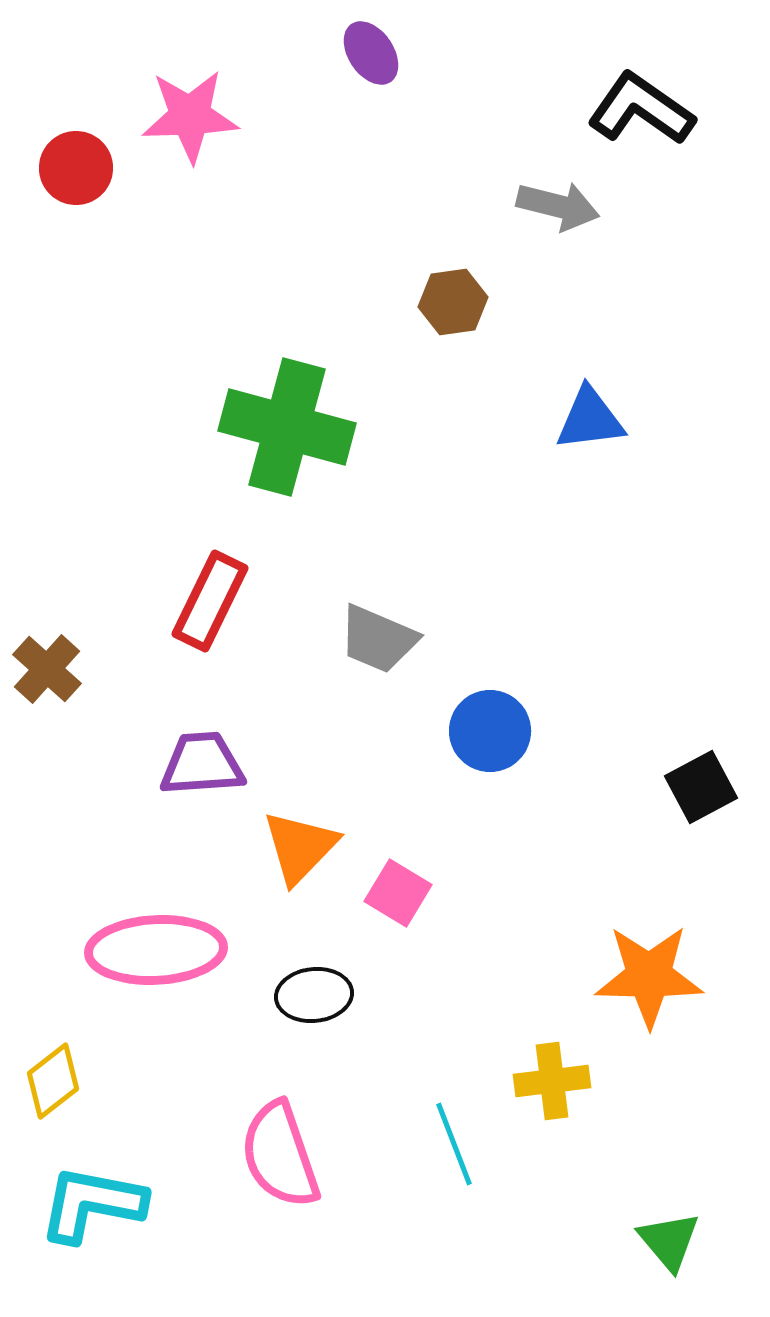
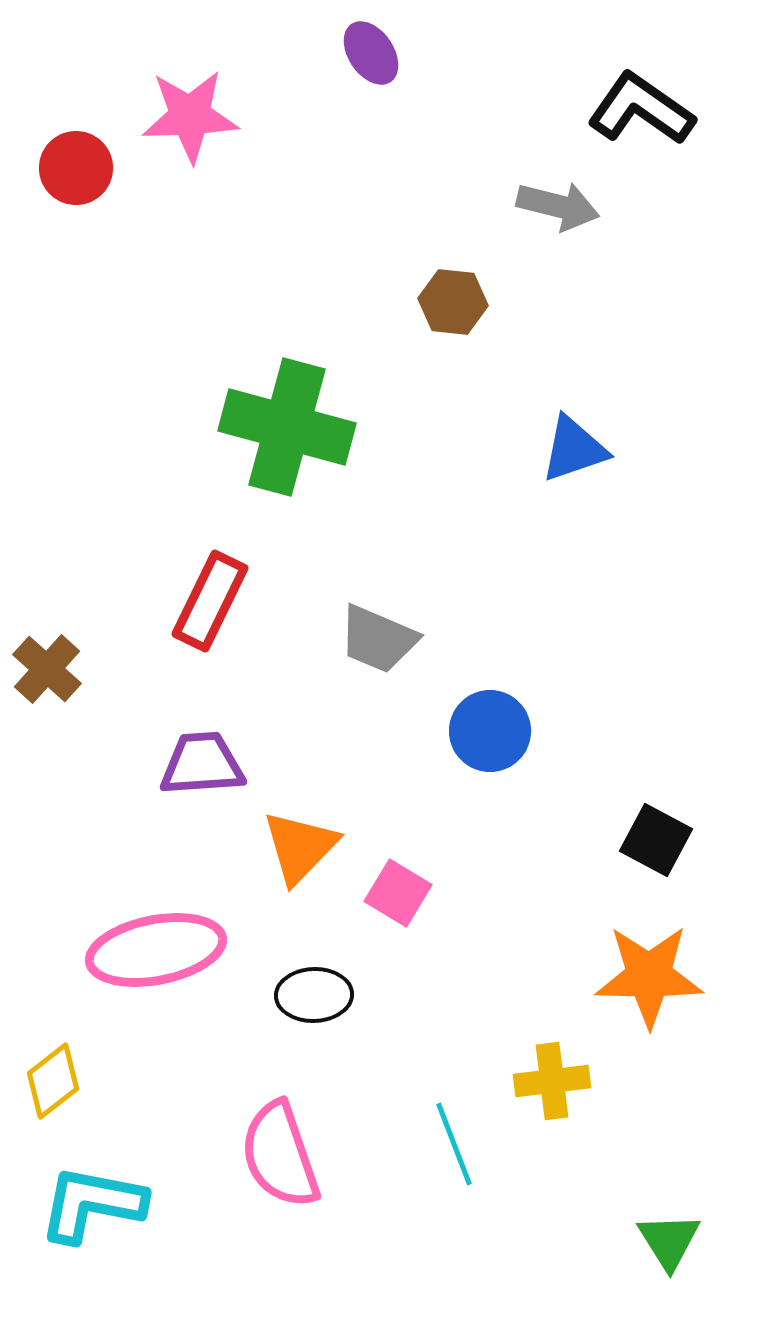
brown hexagon: rotated 14 degrees clockwise
blue triangle: moved 16 px left, 30 px down; rotated 12 degrees counterclockwise
black square: moved 45 px left, 53 px down; rotated 34 degrees counterclockwise
pink ellipse: rotated 8 degrees counterclockwise
black ellipse: rotated 4 degrees clockwise
green triangle: rotated 8 degrees clockwise
